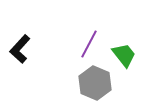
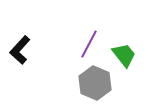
black L-shape: moved 1 px down
